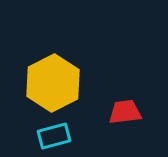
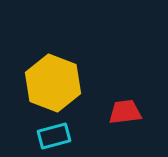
yellow hexagon: rotated 12 degrees counterclockwise
